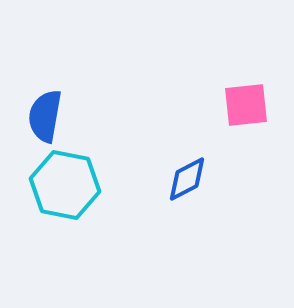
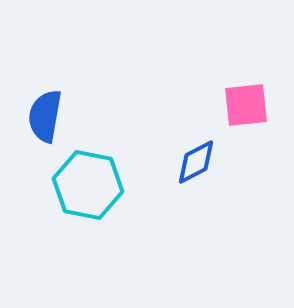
blue diamond: moved 9 px right, 17 px up
cyan hexagon: moved 23 px right
